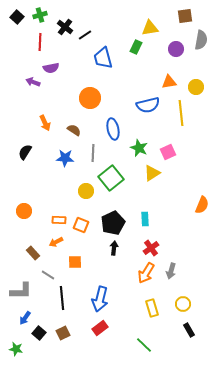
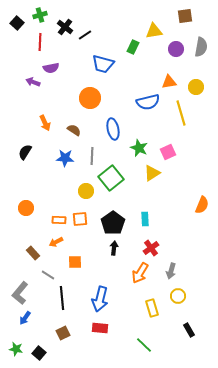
black square at (17, 17): moved 6 px down
yellow triangle at (150, 28): moved 4 px right, 3 px down
gray semicircle at (201, 40): moved 7 px down
green rectangle at (136, 47): moved 3 px left
blue trapezoid at (103, 58): moved 6 px down; rotated 60 degrees counterclockwise
blue semicircle at (148, 105): moved 3 px up
yellow line at (181, 113): rotated 10 degrees counterclockwise
gray line at (93, 153): moved 1 px left, 3 px down
orange circle at (24, 211): moved 2 px right, 3 px up
black pentagon at (113, 223): rotated 10 degrees counterclockwise
orange square at (81, 225): moved 1 px left, 6 px up; rotated 28 degrees counterclockwise
orange arrow at (146, 273): moved 6 px left
gray L-shape at (21, 291): moved 1 px left, 2 px down; rotated 130 degrees clockwise
yellow circle at (183, 304): moved 5 px left, 8 px up
red rectangle at (100, 328): rotated 42 degrees clockwise
black square at (39, 333): moved 20 px down
